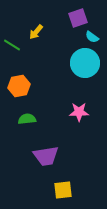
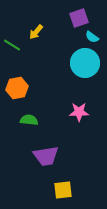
purple square: moved 1 px right
orange hexagon: moved 2 px left, 2 px down
green semicircle: moved 2 px right, 1 px down; rotated 12 degrees clockwise
